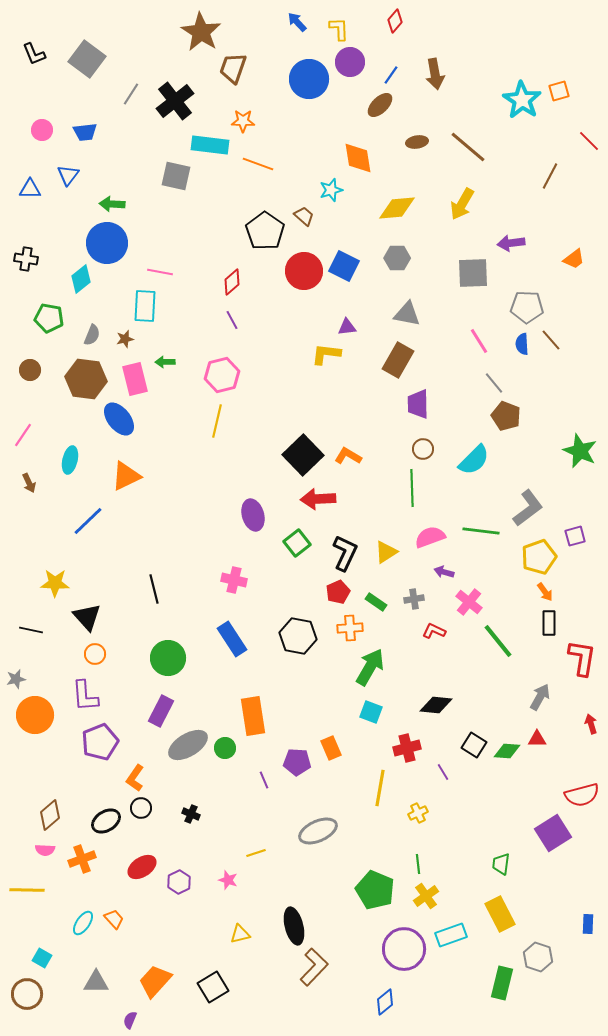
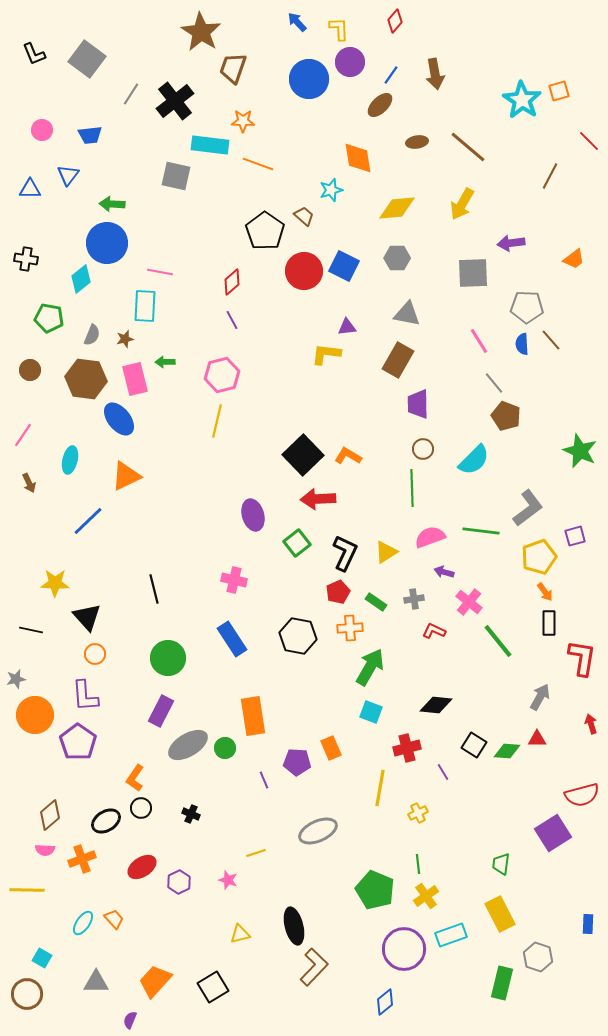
blue trapezoid at (85, 132): moved 5 px right, 3 px down
purple pentagon at (100, 742): moved 22 px left; rotated 15 degrees counterclockwise
